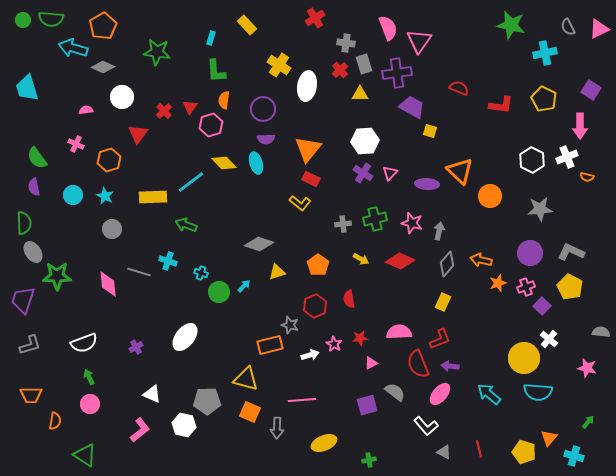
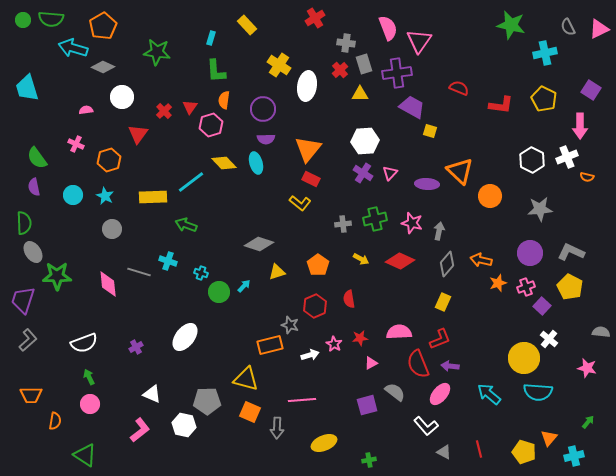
gray L-shape at (30, 345): moved 2 px left, 5 px up; rotated 25 degrees counterclockwise
cyan cross at (574, 456): rotated 30 degrees counterclockwise
